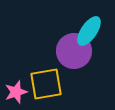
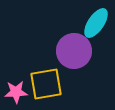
cyan ellipse: moved 7 px right, 8 px up
pink star: rotated 15 degrees clockwise
